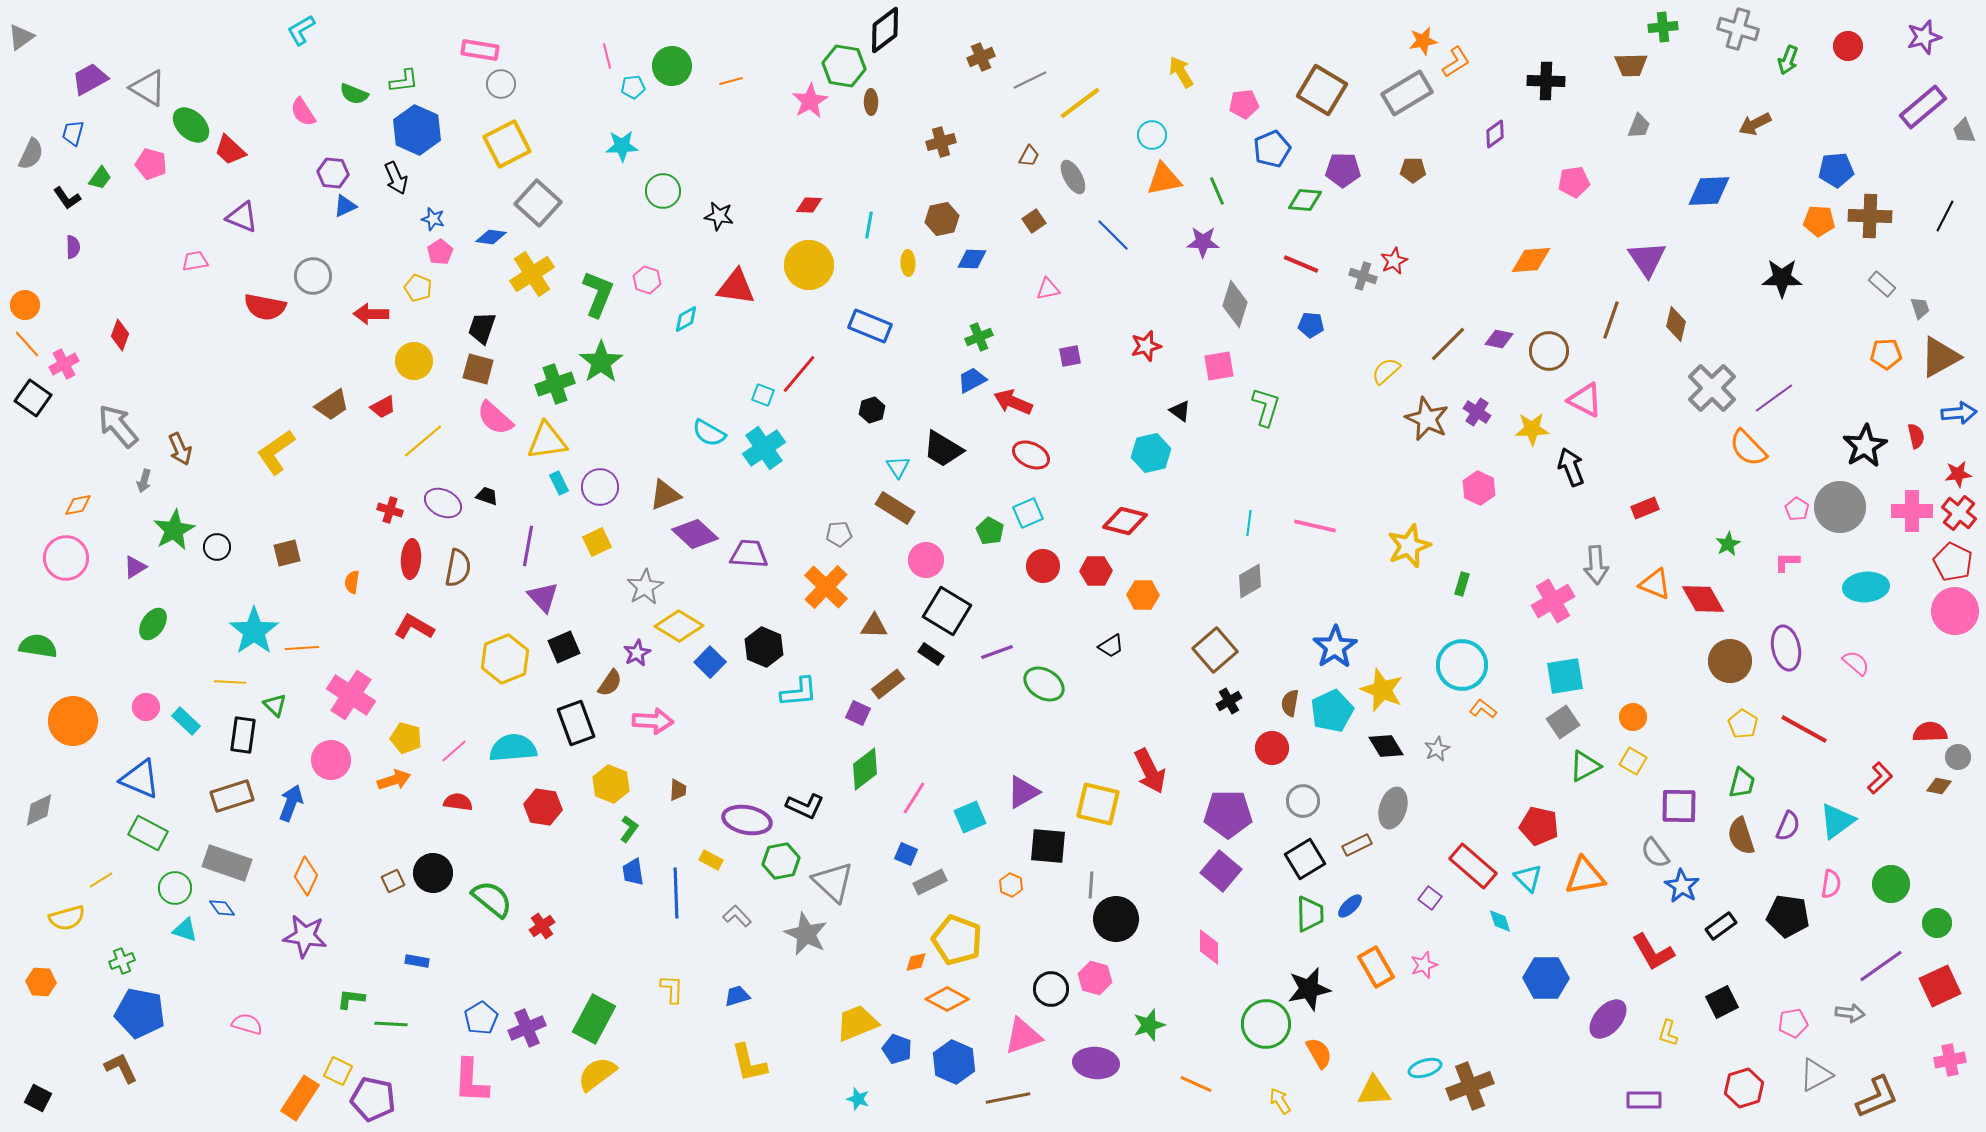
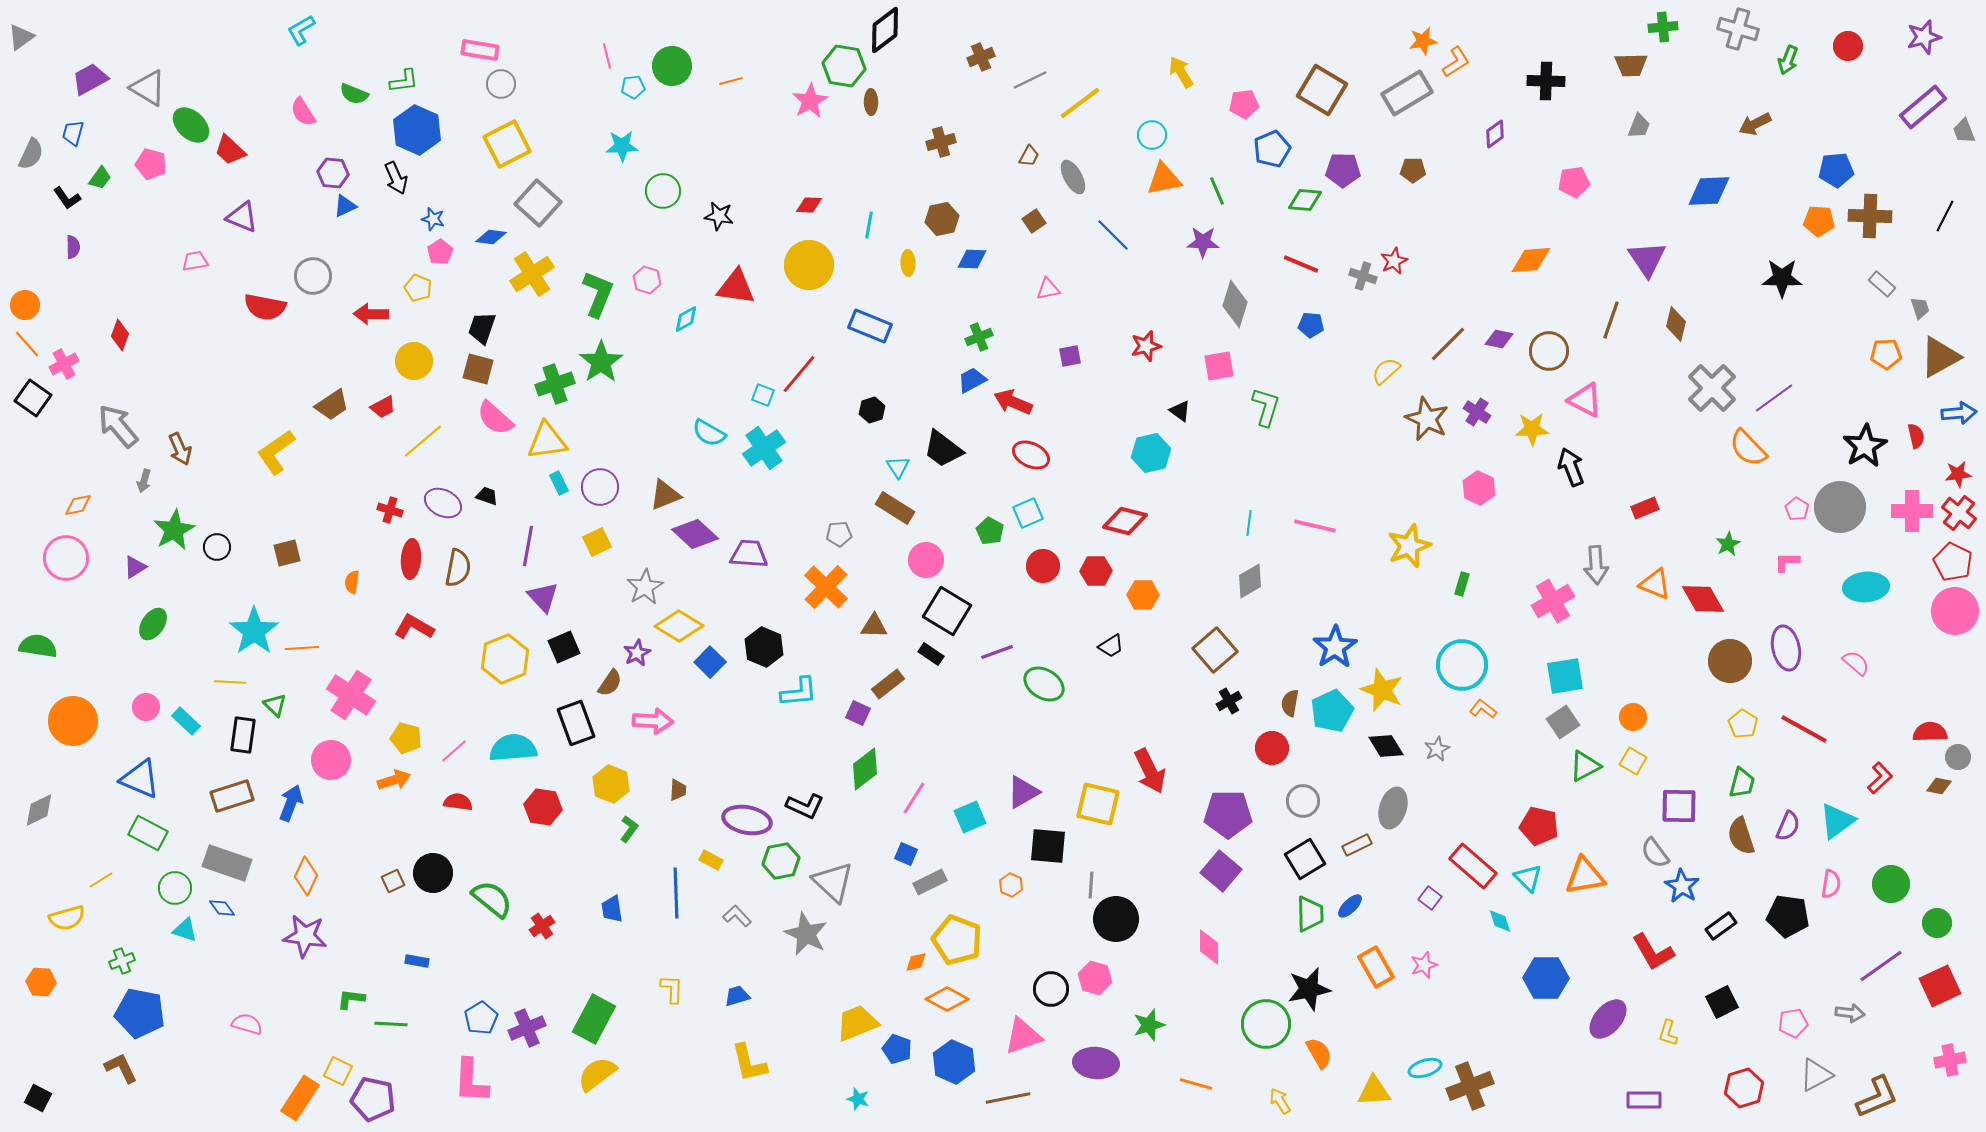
black trapezoid at (943, 449): rotated 6 degrees clockwise
blue trapezoid at (633, 872): moved 21 px left, 37 px down
orange line at (1196, 1084): rotated 8 degrees counterclockwise
